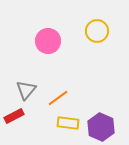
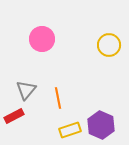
yellow circle: moved 12 px right, 14 px down
pink circle: moved 6 px left, 2 px up
orange line: rotated 65 degrees counterclockwise
yellow rectangle: moved 2 px right, 7 px down; rotated 25 degrees counterclockwise
purple hexagon: moved 2 px up
